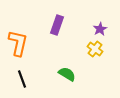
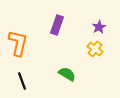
purple star: moved 1 px left, 2 px up
black line: moved 2 px down
